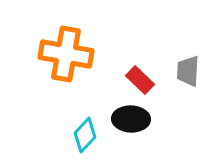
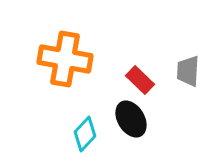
orange cross: moved 1 px left, 5 px down
black ellipse: rotated 57 degrees clockwise
cyan diamond: moved 1 px up
